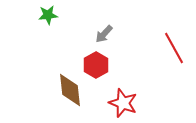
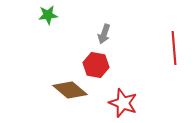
gray arrow: rotated 24 degrees counterclockwise
red line: rotated 24 degrees clockwise
red hexagon: rotated 20 degrees counterclockwise
brown diamond: rotated 44 degrees counterclockwise
